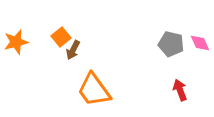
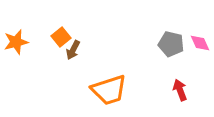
orange trapezoid: moved 15 px right; rotated 72 degrees counterclockwise
